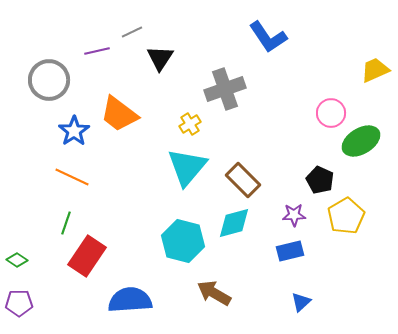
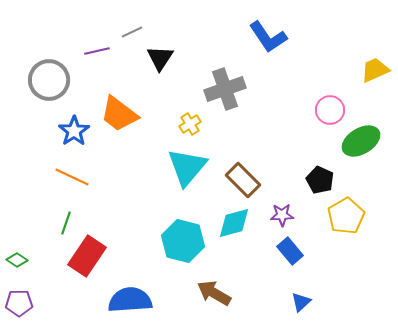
pink circle: moved 1 px left, 3 px up
purple star: moved 12 px left
blue rectangle: rotated 64 degrees clockwise
